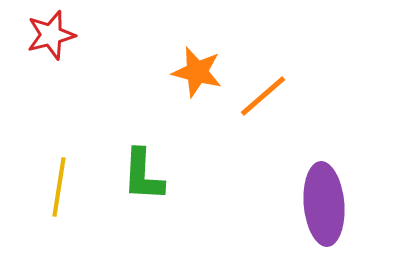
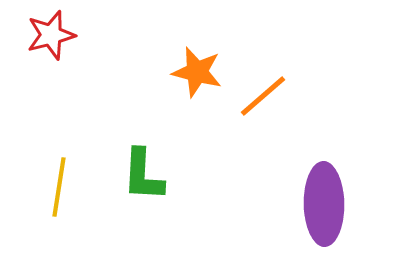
purple ellipse: rotated 4 degrees clockwise
